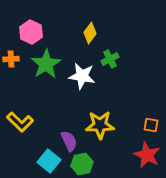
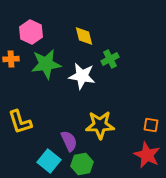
yellow diamond: moved 6 px left, 3 px down; rotated 50 degrees counterclockwise
green star: rotated 24 degrees clockwise
yellow L-shape: rotated 28 degrees clockwise
